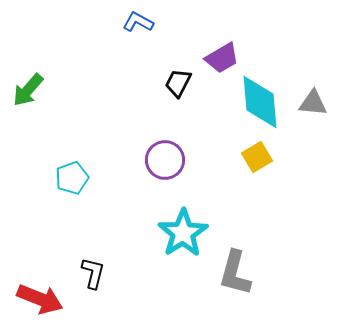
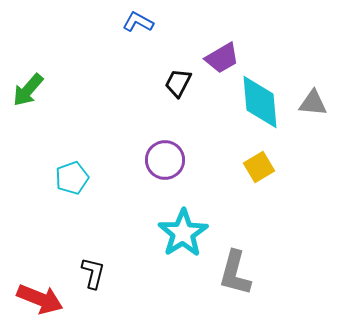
yellow square: moved 2 px right, 10 px down
